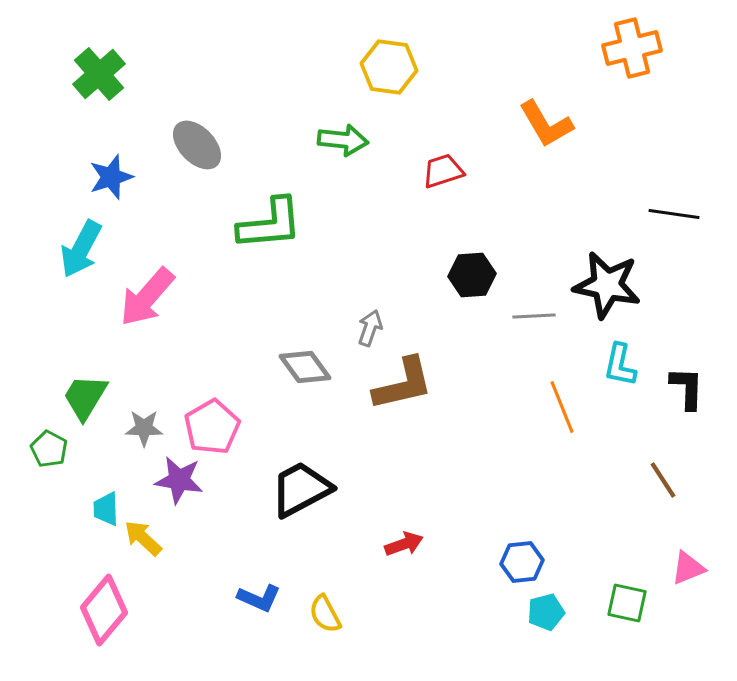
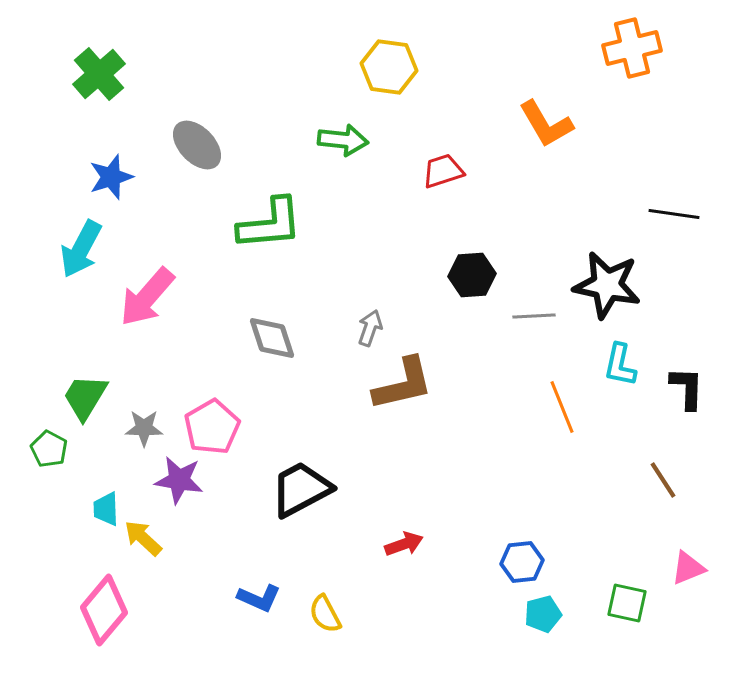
gray diamond: moved 33 px left, 29 px up; rotated 18 degrees clockwise
cyan pentagon: moved 3 px left, 2 px down
